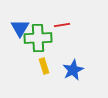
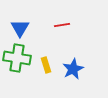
green cross: moved 21 px left, 20 px down; rotated 12 degrees clockwise
yellow rectangle: moved 2 px right, 1 px up
blue star: moved 1 px up
